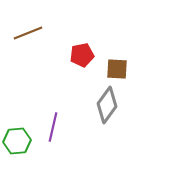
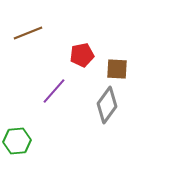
purple line: moved 1 px right, 36 px up; rotated 28 degrees clockwise
